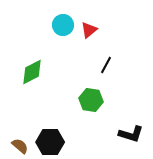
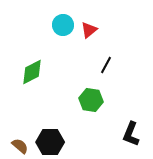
black L-shape: rotated 95 degrees clockwise
